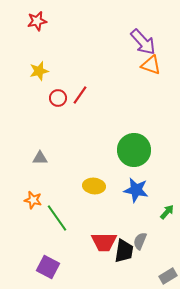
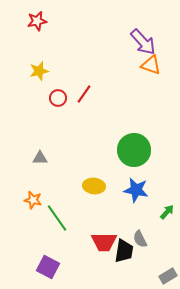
red line: moved 4 px right, 1 px up
gray semicircle: moved 2 px up; rotated 48 degrees counterclockwise
